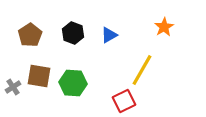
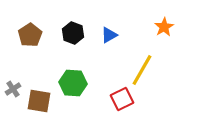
brown square: moved 25 px down
gray cross: moved 2 px down
red square: moved 2 px left, 2 px up
